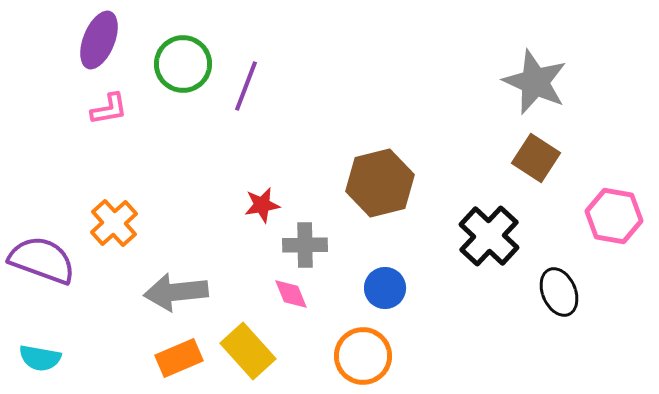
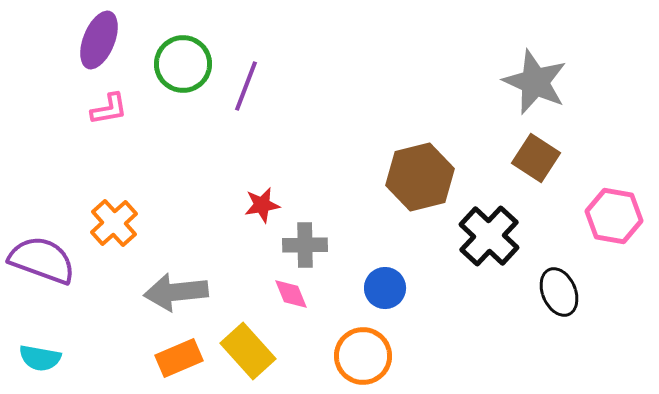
brown hexagon: moved 40 px right, 6 px up
